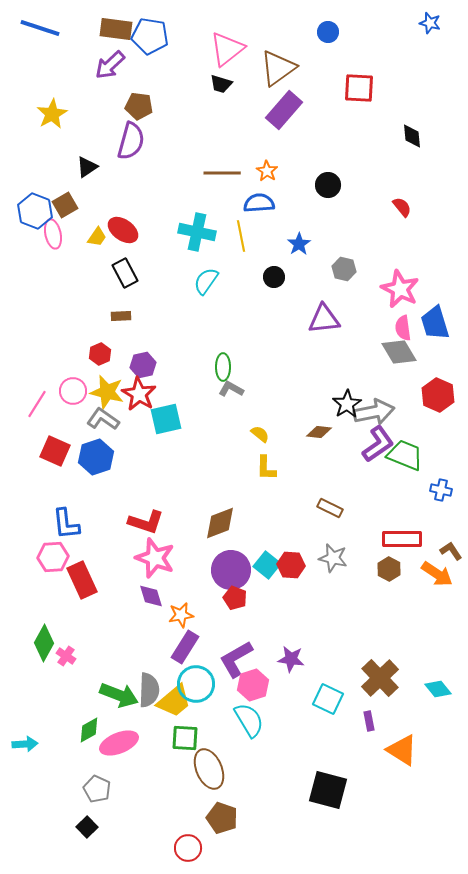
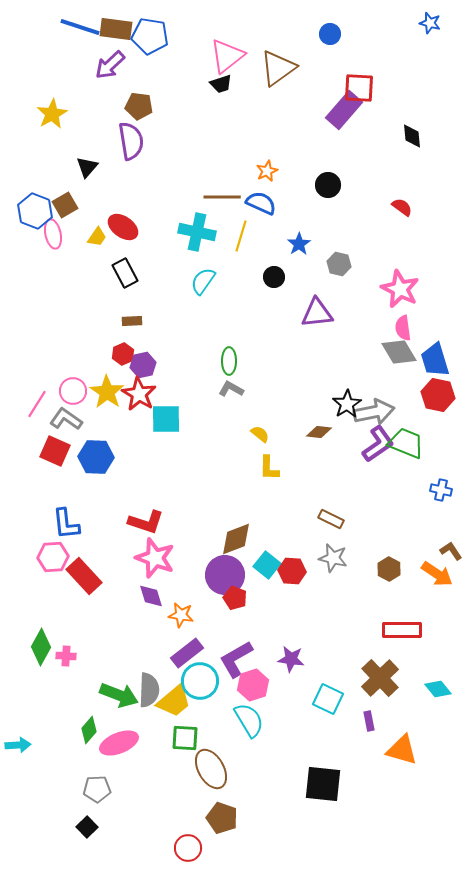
blue line at (40, 28): moved 40 px right, 1 px up
blue circle at (328, 32): moved 2 px right, 2 px down
pink triangle at (227, 49): moved 7 px down
black trapezoid at (221, 84): rotated 35 degrees counterclockwise
purple rectangle at (284, 110): moved 60 px right
purple semicircle at (131, 141): rotated 24 degrees counterclockwise
black triangle at (87, 167): rotated 15 degrees counterclockwise
orange star at (267, 171): rotated 15 degrees clockwise
brown line at (222, 173): moved 24 px down
blue semicircle at (259, 203): moved 2 px right; rotated 28 degrees clockwise
red semicircle at (402, 207): rotated 15 degrees counterclockwise
red ellipse at (123, 230): moved 3 px up
yellow line at (241, 236): rotated 28 degrees clockwise
gray hexagon at (344, 269): moved 5 px left, 5 px up
cyan semicircle at (206, 281): moved 3 px left
brown rectangle at (121, 316): moved 11 px right, 5 px down
purple triangle at (324, 319): moved 7 px left, 6 px up
blue trapezoid at (435, 323): moved 37 px down
red hexagon at (100, 354): moved 23 px right
green ellipse at (223, 367): moved 6 px right, 6 px up
yellow star at (107, 392): rotated 20 degrees clockwise
red hexagon at (438, 395): rotated 12 degrees counterclockwise
gray L-shape at (103, 419): moved 37 px left
cyan square at (166, 419): rotated 12 degrees clockwise
green trapezoid at (405, 455): moved 1 px right, 12 px up
blue hexagon at (96, 457): rotated 20 degrees clockwise
yellow L-shape at (266, 468): moved 3 px right
brown rectangle at (330, 508): moved 1 px right, 11 px down
brown diamond at (220, 523): moved 16 px right, 16 px down
red rectangle at (402, 539): moved 91 px down
red hexagon at (291, 565): moved 1 px right, 6 px down
purple circle at (231, 570): moved 6 px left, 5 px down
red rectangle at (82, 580): moved 2 px right, 4 px up; rotated 18 degrees counterclockwise
orange star at (181, 615): rotated 20 degrees clockwise
green diamond at (44, 643): moved 3 px left, 4 px down
purple rectangle at (185, 647): moved 2 px right, 6 px down; rotated 20 degrees clockwise
pink cross at (66, 656): rotated 30 degrees counterclockwise
cyan circle at (196, 684): moved 4 px right, 3 px up
green diamond at (89, 730): rotated 20 degrees counterclockwise
cyan arrow at (25, 744): moved 7 px left, 1 px down
orange triangle at (402, 750): rotated 16 degrees counterclockwise
brown ellipse at (209, 769): moved 2 px right; rotated 6 degrees counterclockwise
gray pentagon at (97, 789): rotated 28 degrees counterclockwise
black square at (328, 790): moved 5 px left, 6 px up; rotated 9 degrees counterclockwise
